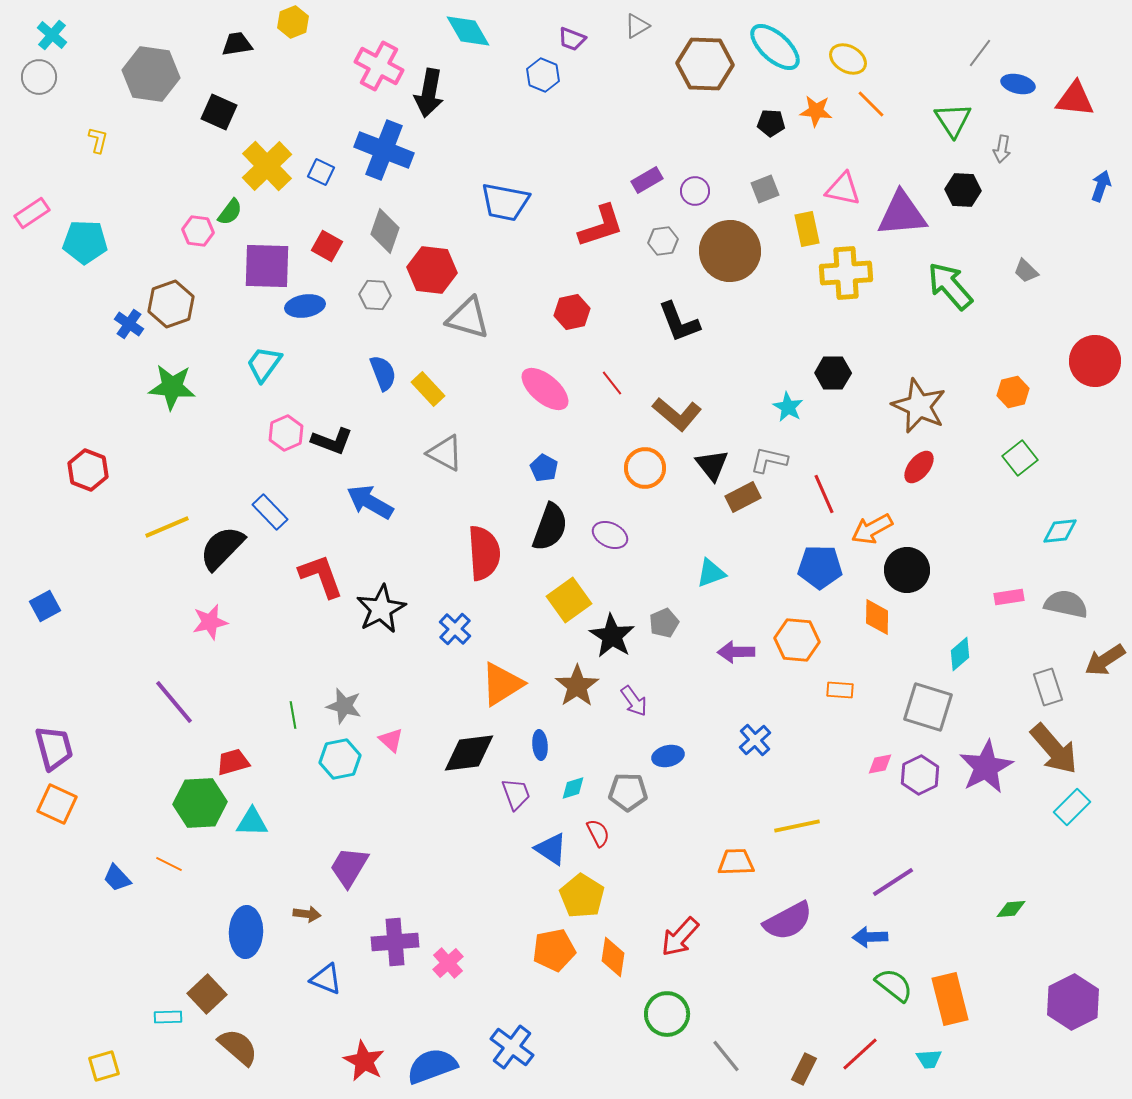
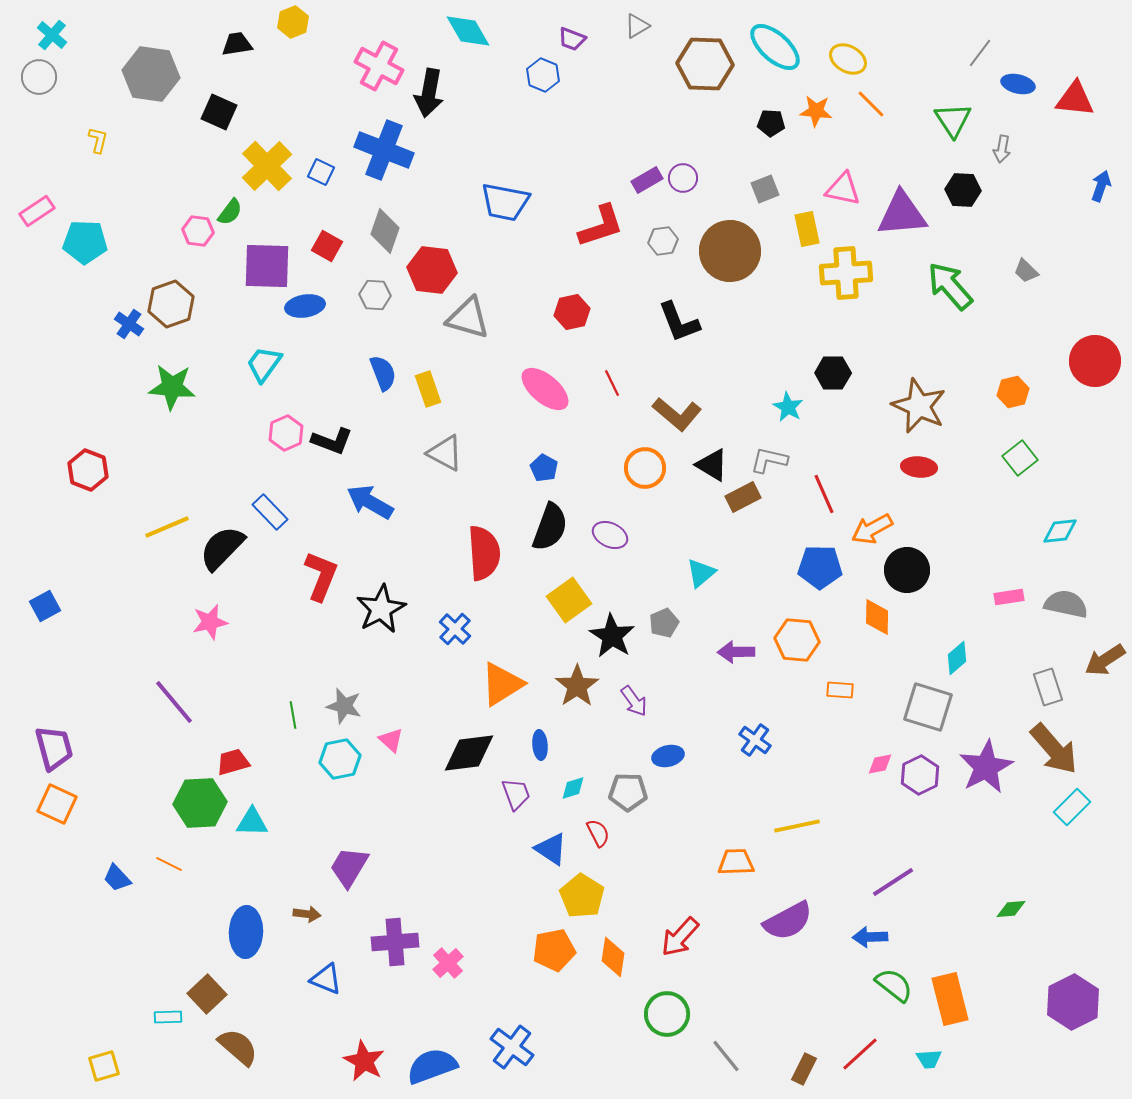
purple circle at (695, 191): moved 12 px left, 13 px up
pink rectangle at (32, 213): moved 5 px right, 2 px up
red line at (612, 383): rotated 12 degrees clockwise
yellow rectangle at (428, 389): rotated 24 degrees clockwise
black triangle at (712, 465): rotated 21 degrees counterclockwise
red ellipse at (919, 467): rotated 56 degrees clockwise
cyan triangle at (711, 573): moved 10 px left; rotated 20 degrees counterclockwise
red L-shape at (321, 576): rotated 42 degrees clockwise
cyan diamond at (960, 654): moved 3 px left, 4 px down
blue cross at (755, 740): rotated 12 degrees counterclockwise
